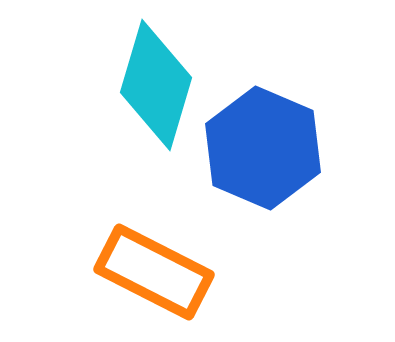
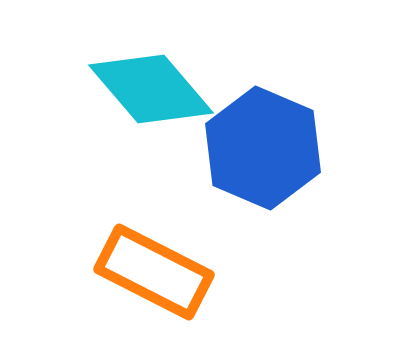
cyan diamond: moved 5 px left, 4 px down; rotated 57 degrees counterclockwise
